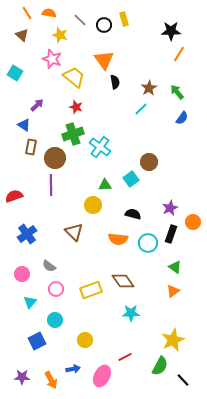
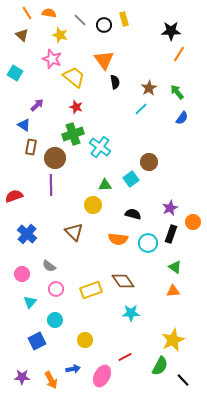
blue cross at (27, 234): rotated 12 degrees counterclockwise
orange triangle at (173, 291): rotated 32 degrees clockwise
